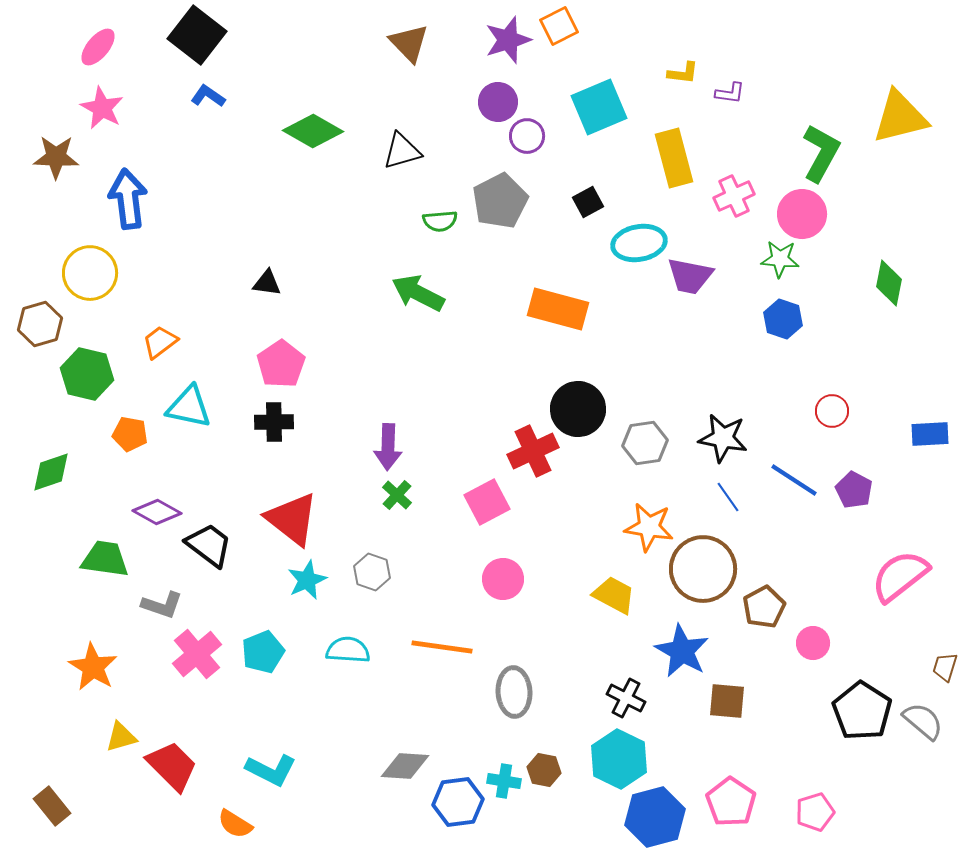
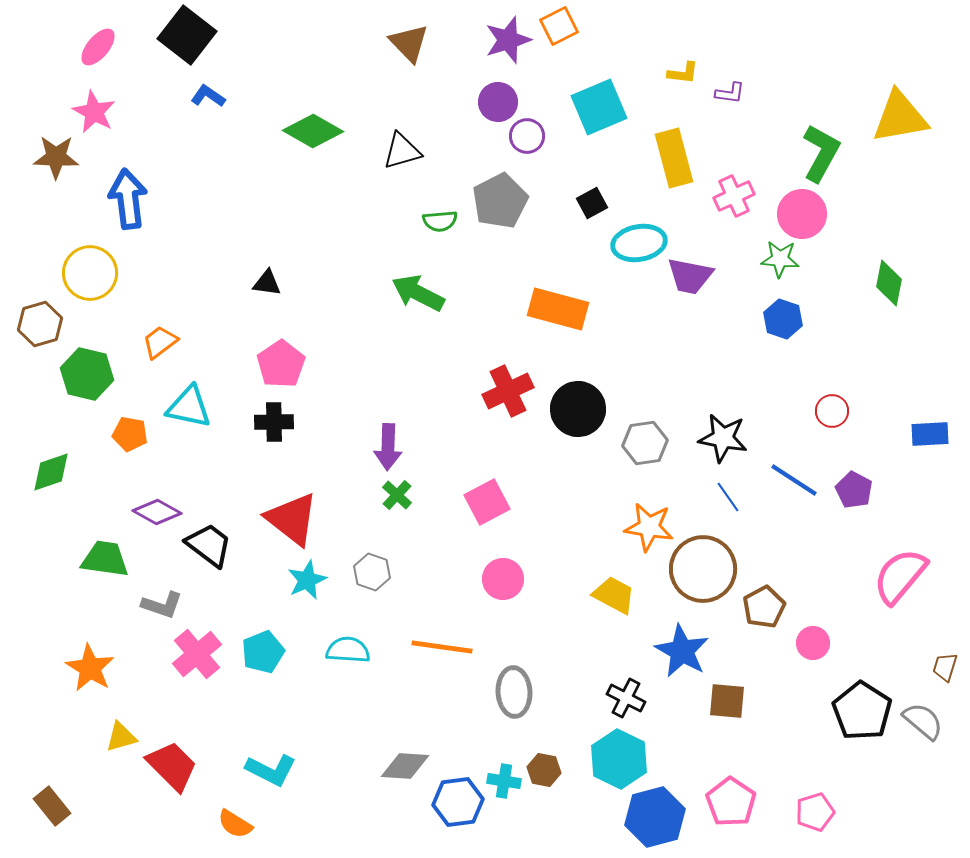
black square at (197, 35): moved 10 px left
pink star at (102, 108): moved 8 px left, 4 px down
yellow triangle at (900, 117): rotated 4 degrees clockwise
black square at (588, 202): moved 4 px right, 1 px down
red cross at (533, 451): moved 25 px left, 60 px up
pink semicircle at (900, 576): rotated 12 degrees counterclockwise
orange star at (93, 667): moved 3 px left, 1 px down
